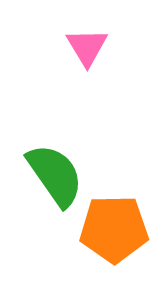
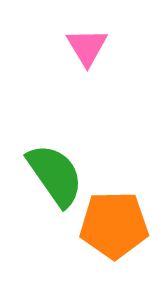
orange pentagon: moved 4 px up
